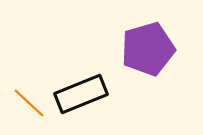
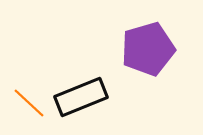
black rectangle: moved 3 px down
